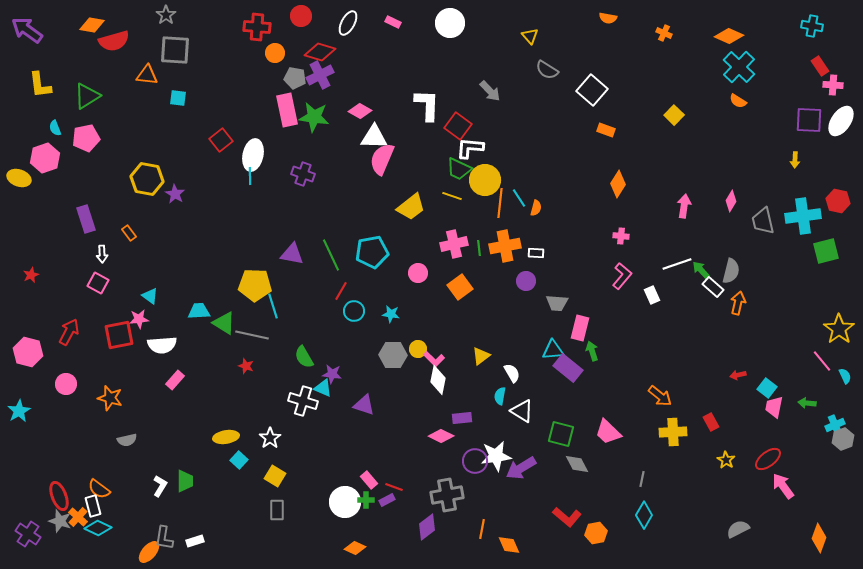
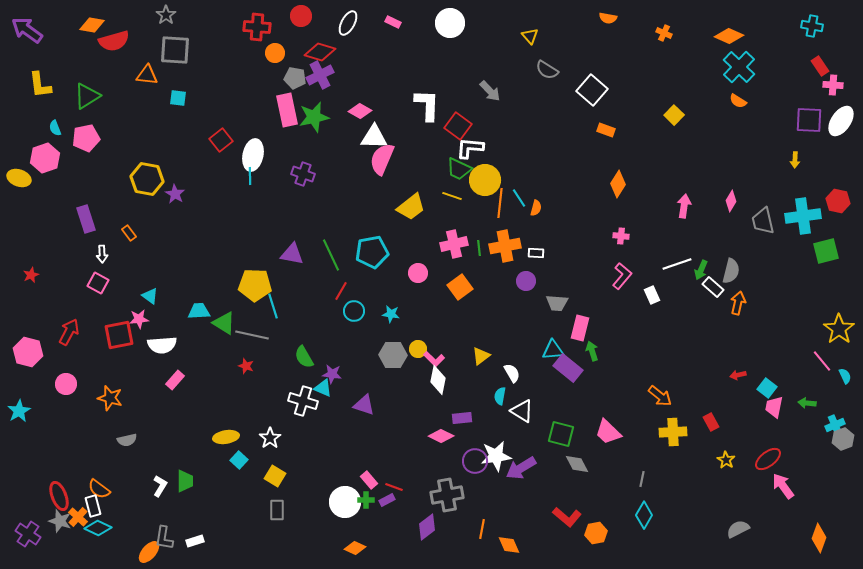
green star at (314, 117): rotated 20 degrees counterclockwise
green arrow at (701, 270): rotated 114 degrees counterclockwise
